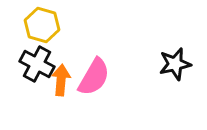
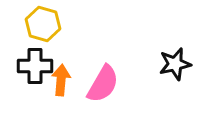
yellow hexagon: moved 1 px right, 1 px up
black cross: moved 2 px left, 2 px down; rotated 28 degrees counterclockwise
pink semicircle: moved 9 px right, 7 px down
